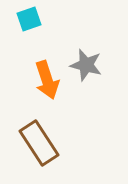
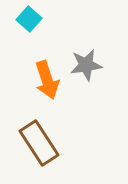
cyan square: rotated 30 degrees counterclockwise
gray star: rotated 24 degrees counterclockwise
